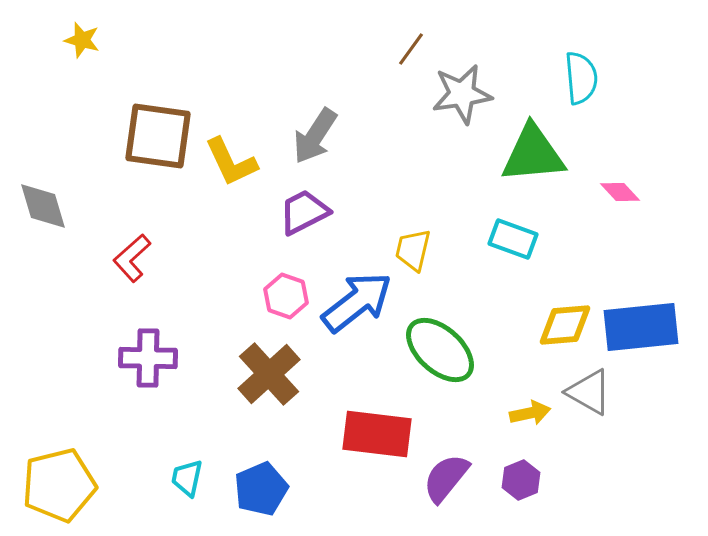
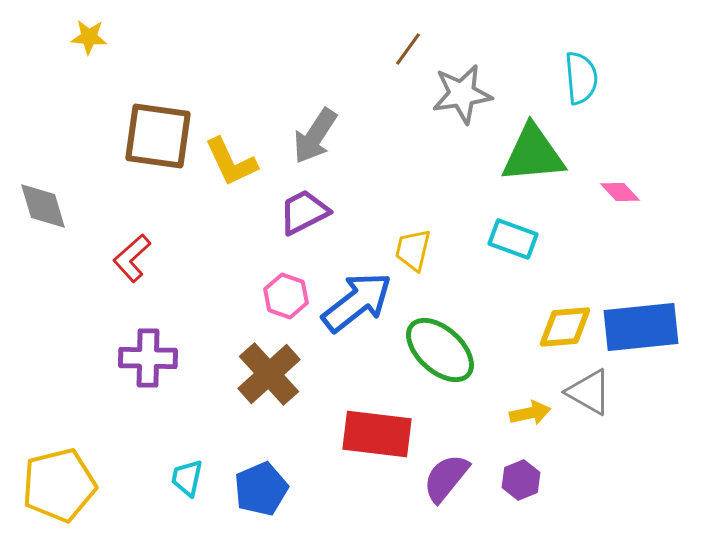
yellow star: moved 7 px right, 3 px up; rotated 12 degrees counterclockwise
brown line: moved 3 px left
yellow diamond: moved 2 px down
